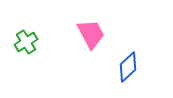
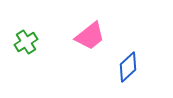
pink trapezoid: moved 1 px left, 2 px down; rotated 80 degrees clockwise
